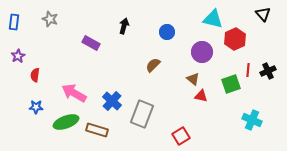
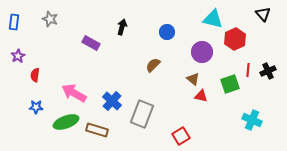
black arrow: moved 2 px left, 1 px down
green square: moved 1 px left
